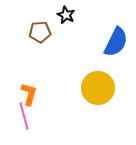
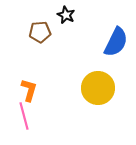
orange L-shape: moved 4 px up
